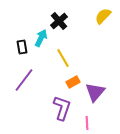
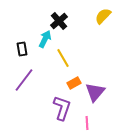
cyan arrow: moved 4 px right, 1 px down
black rectangle: moved 2 px down
orange rectangle: moved 1 px right, 1 px down
